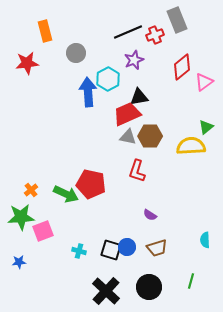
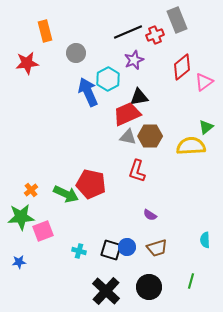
blue arrow: rotated 20 degrees counterclockwise
